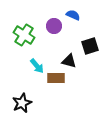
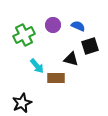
blue semicircle: moved 5 px right, 11 px down
purple circle: moved 1 px left, 1 px up
green cross: rotated 30 degrees clockwise
black triangle: moved 2 px right, 2 px up
